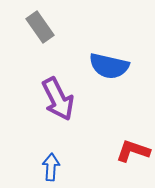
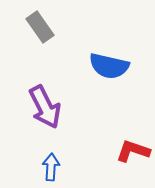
purple arrow: moved 13 px left, 8 px down
